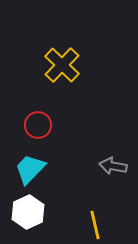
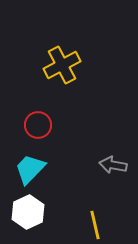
yellow cross: rotated 18 degrees clockwise
gray arrow: moved 1 px up
